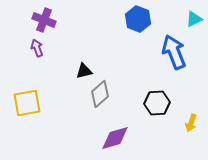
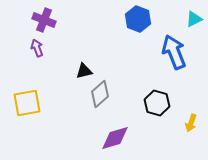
black hexagon: rotated 20 degrees clockwise
